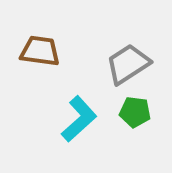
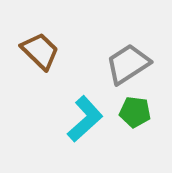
brown trapezoid: rotated 36 degrees clockwise
cyan L-shape: moved 6 px right
